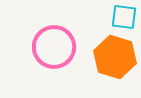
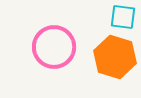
cyan square: moved 1 px left
